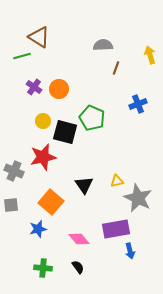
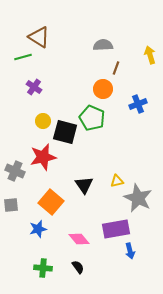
green line: moved 1 px right, 1 px down
orange circle: moved 44 px right
gray cross: moved 1 px right
